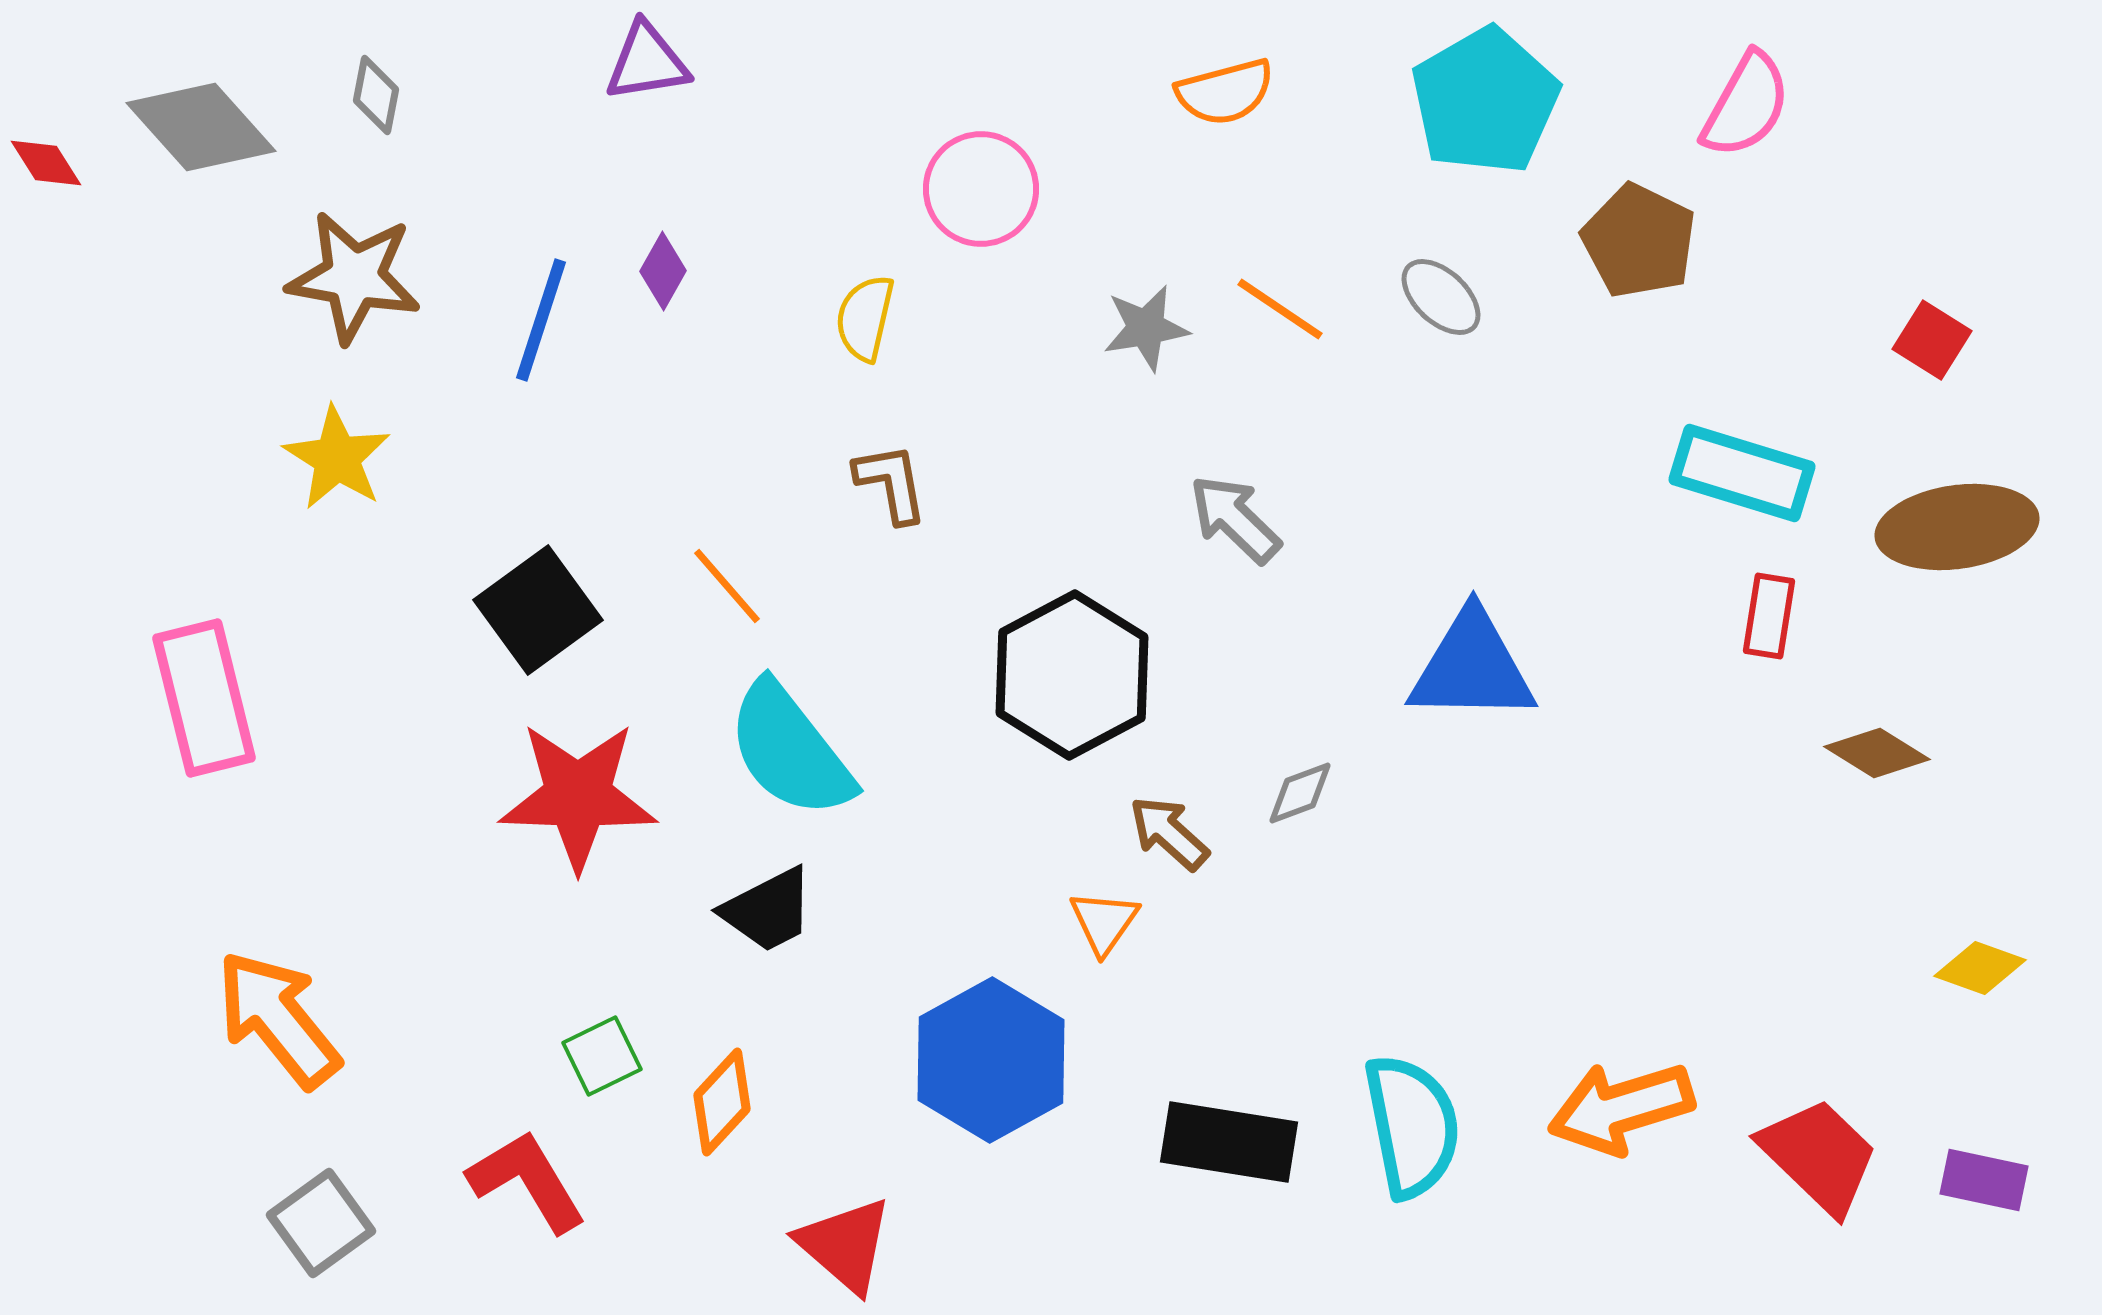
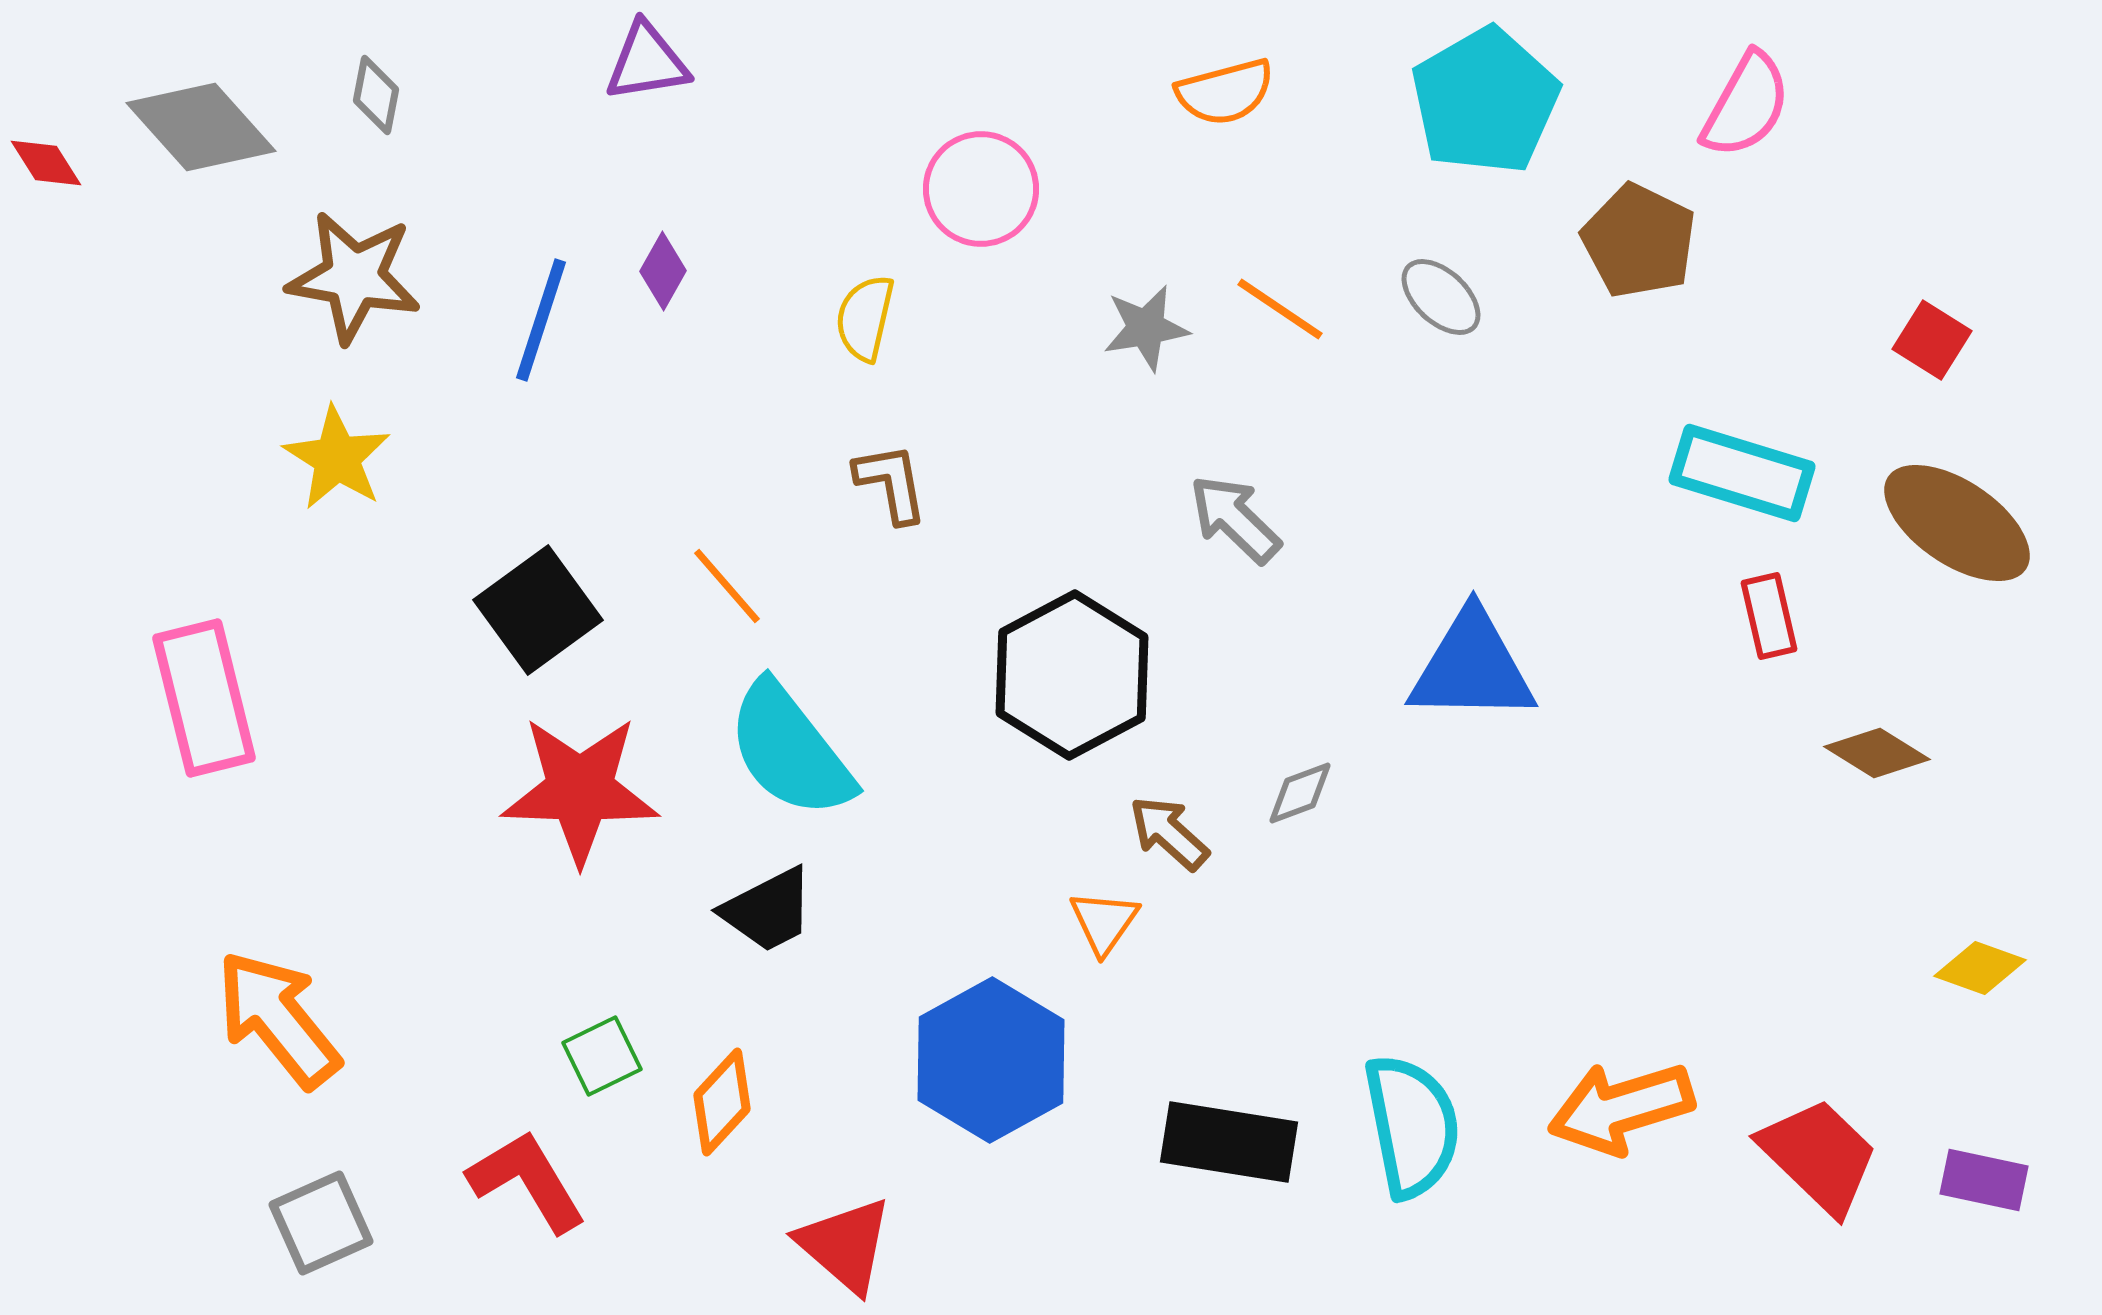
brown ellipse at (1957, 527): moved 4 px up; rotated 42 degrees clockwise
red rectangle at (1769, 616): rotated 22 degrees counterclockwise
red star at (578, 796): moved 2 px right, 6 px up
gray square at (321, 1223): rotated 12 degrees clockwise
